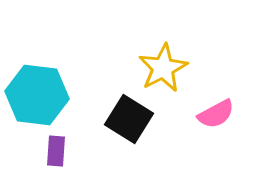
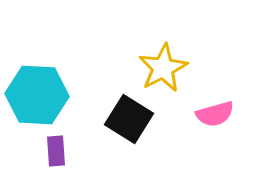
cyan hexagon: rotated 4 degrees counterclockwise
pink semicircle: moved 1 px left; rotated 12 degrees clockwise
purple rectangle: rotated 8 degrees counterclockwise
